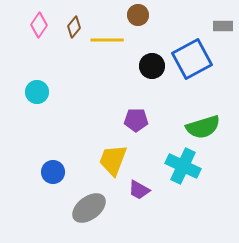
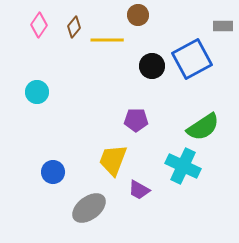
green semicircle: rotated 16 degrees counterclockwise
